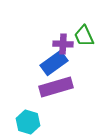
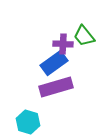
green trapezoid: rotated 15 degrees counterclockwise
